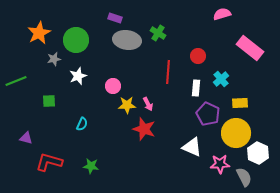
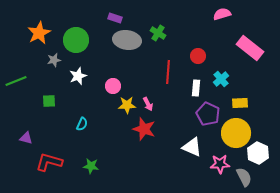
gray star: moved 1 px down
